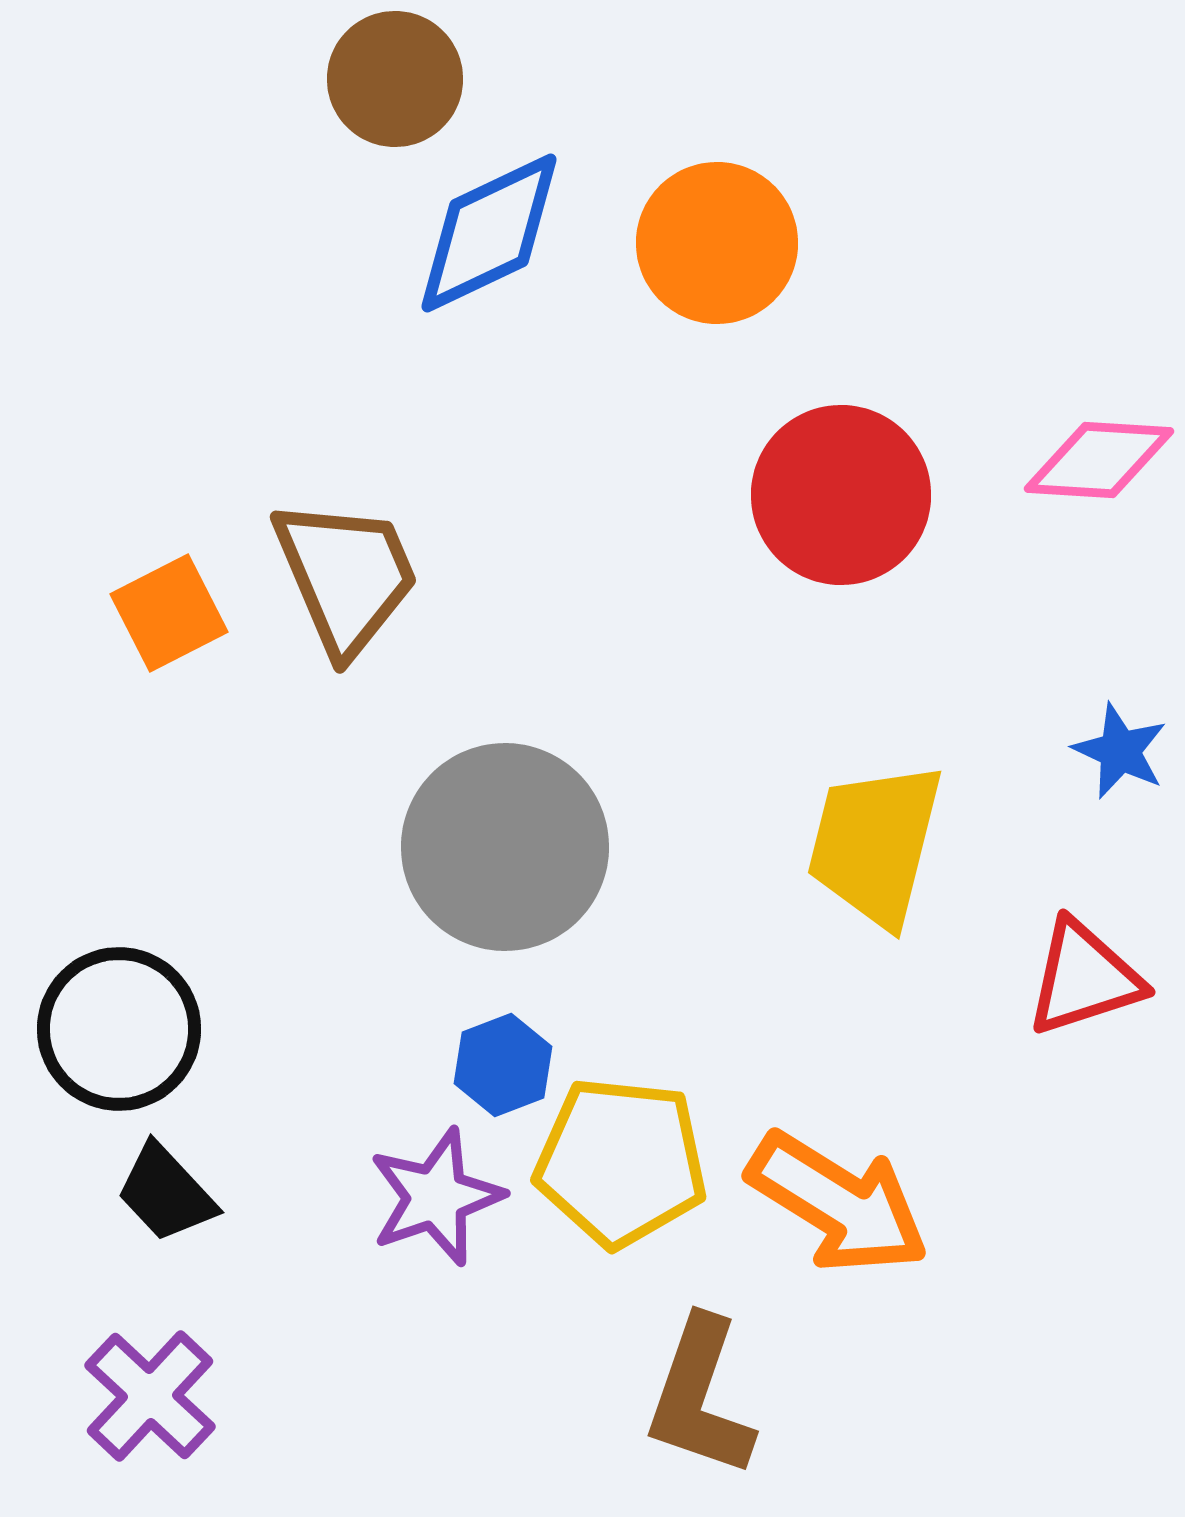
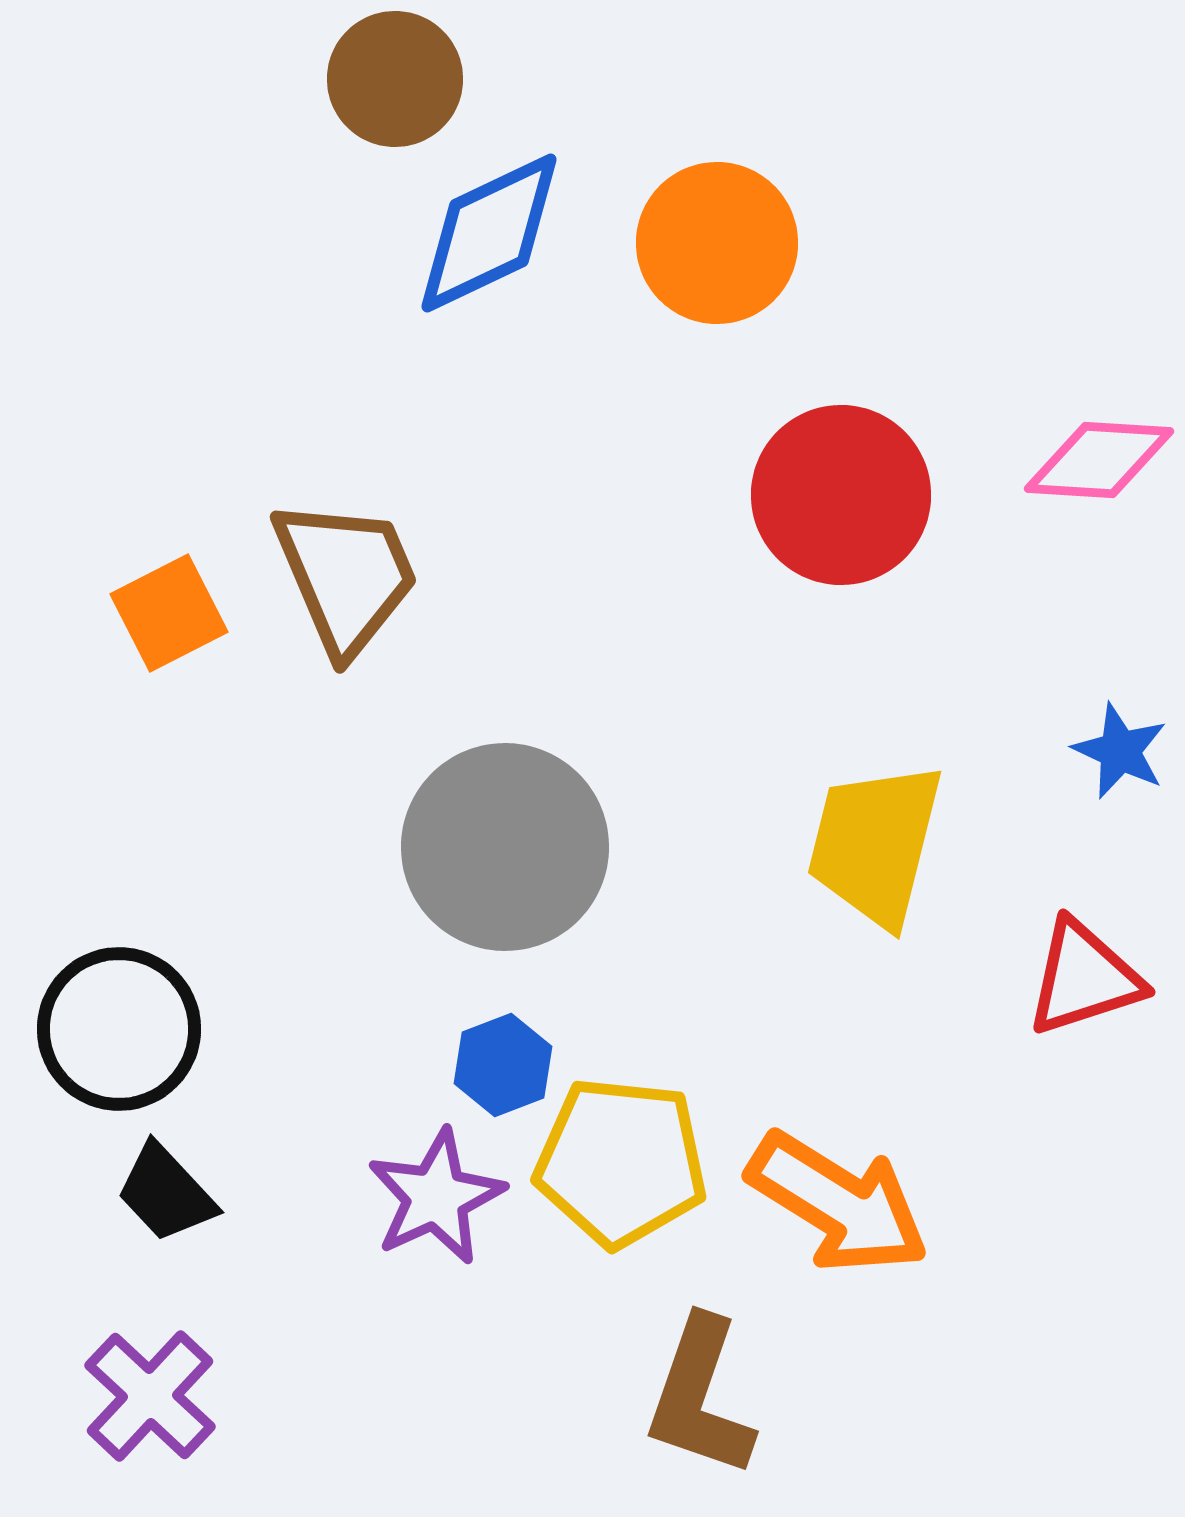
purple star: rotated 6 degrees counterclockwise
